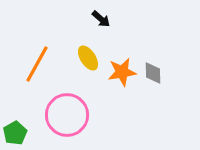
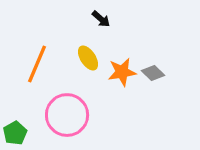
orange line: rotated 6 degrees counterclockwise
gray diamond: rotated 45 degrees counterclockwise
